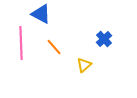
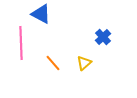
blue cross: moved 1 px left, 2 px up
orange line: moved 1 px left, 16 px down
yellow triangle: moved 2 px up
